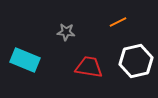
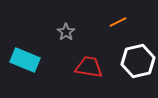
gray star: rotated 30 degrees clockwise
white hexagon: moved 2 px right
